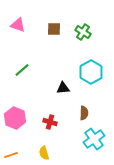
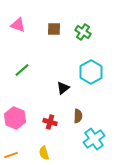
black triangle: rotated 32 degrees counterclockwise
brown semicircle: moved 6 px left, 3 px down
